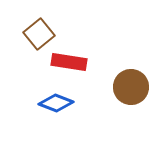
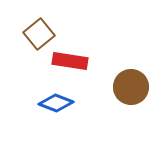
red rectangle: moved 1 px right, 1 px up
